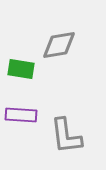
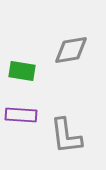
gray diamond: moved 12 px right, 5 px down
green rectangle: moved 1 px right, 2 px down
